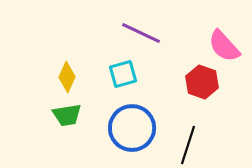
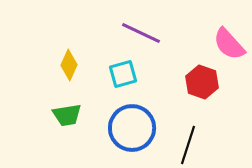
pink semicircle: moved 5 px right, 2 px up
yellow diamond: moved 2 px right, 12 px up
